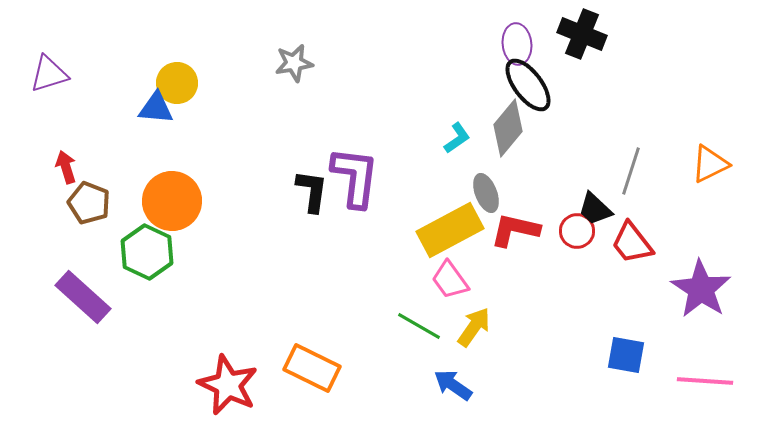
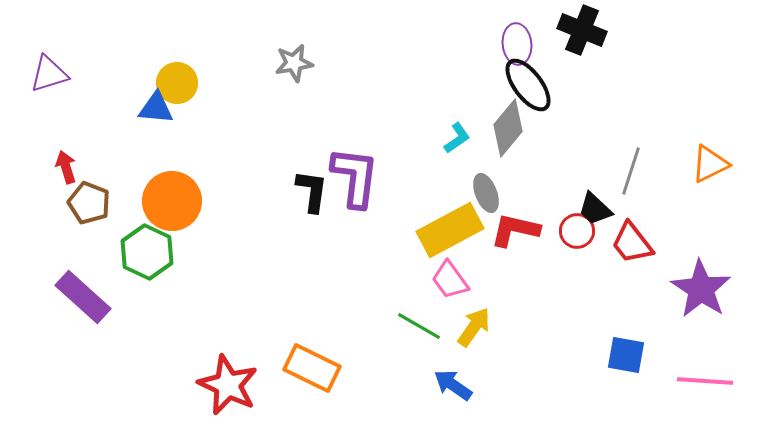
black cross: moved 4 px up
